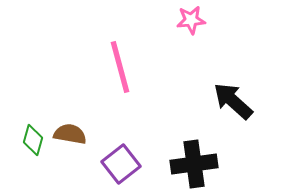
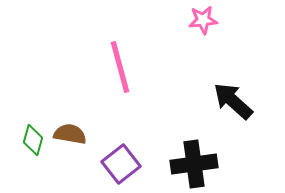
pink star: moved 12 px right
